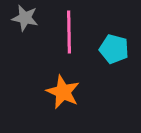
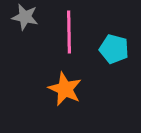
gray star: moved 1 px up
orange star: moved 2 px right, 3 px up
